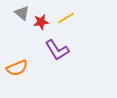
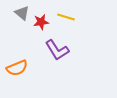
yellow line: moved 1 px up; rotated 48 degrees clockwise
